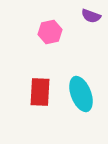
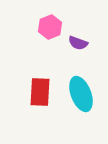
purple semicircle: moved 13 px left, 27 px down
pink hexagon: moved 5 px up; rotated 10 degrees counterclockwise
